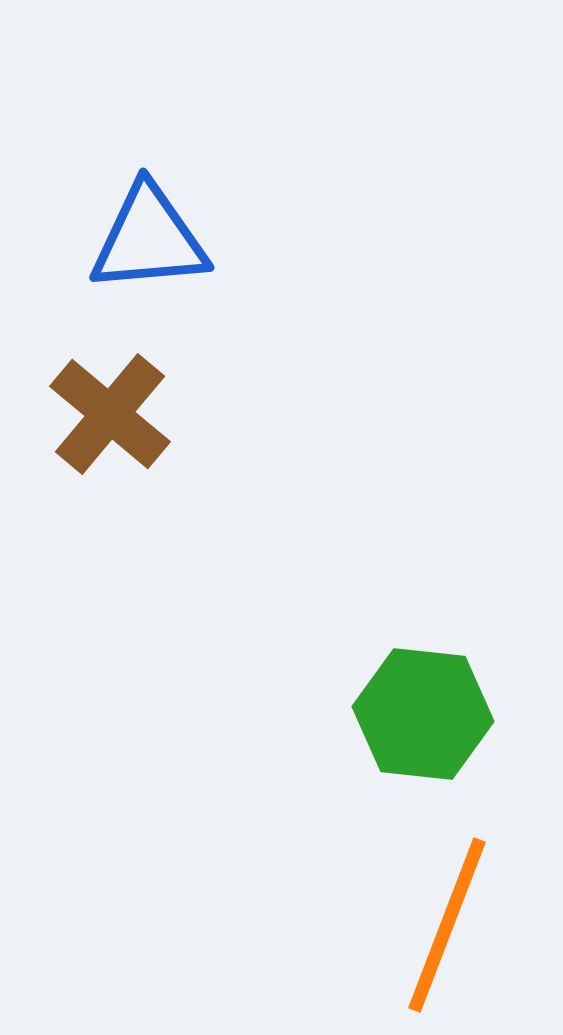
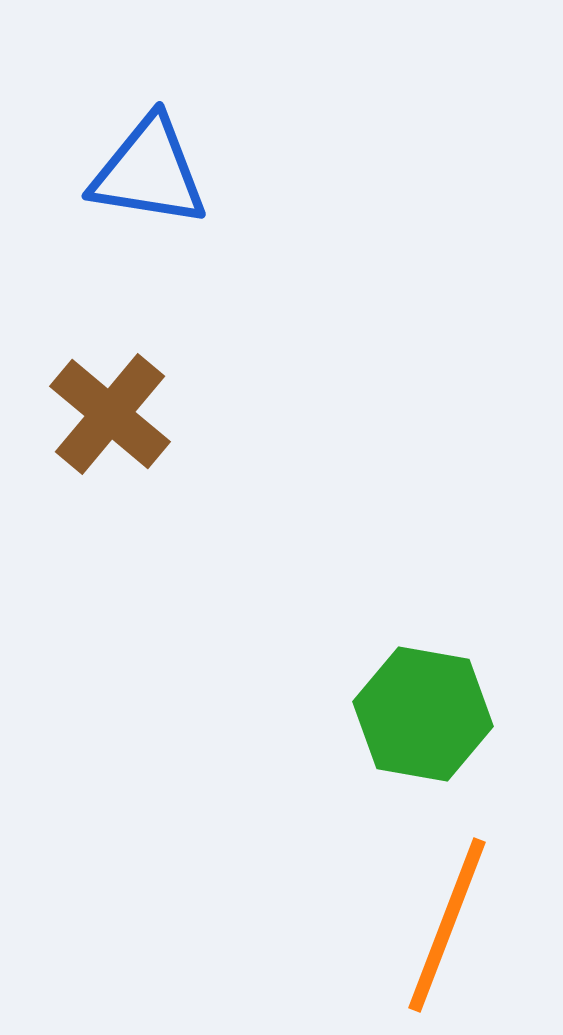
blue triangle: moved 67 px up; rotated 14 degrees clockwise
green hexagon: rotated 4 degrees clockwise
